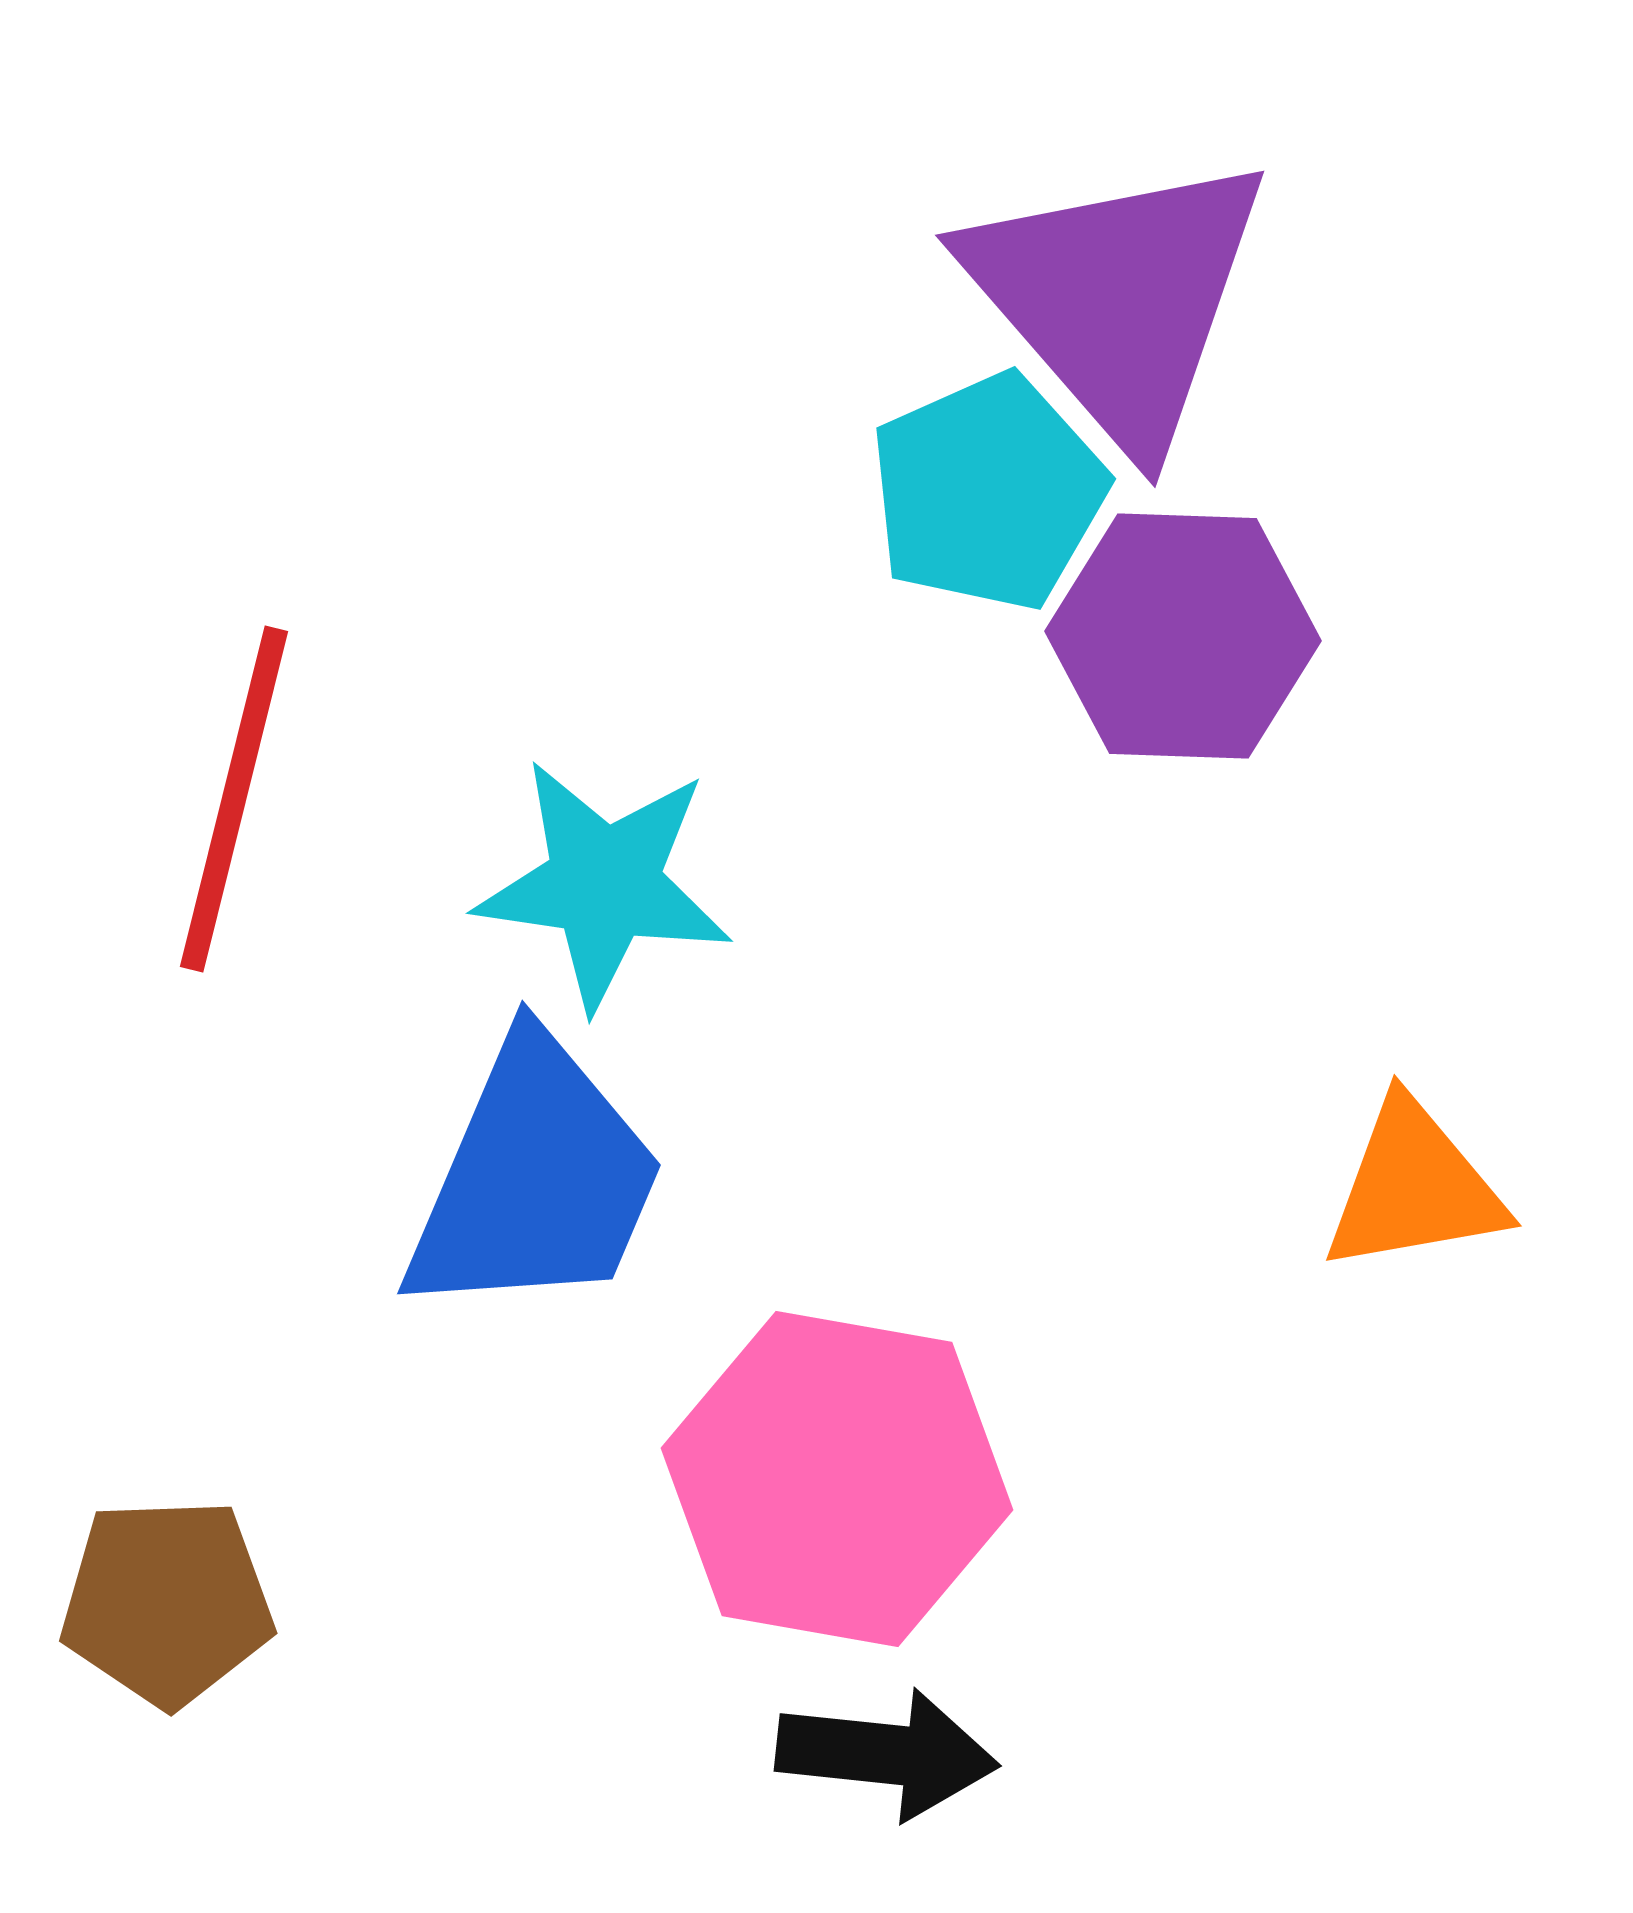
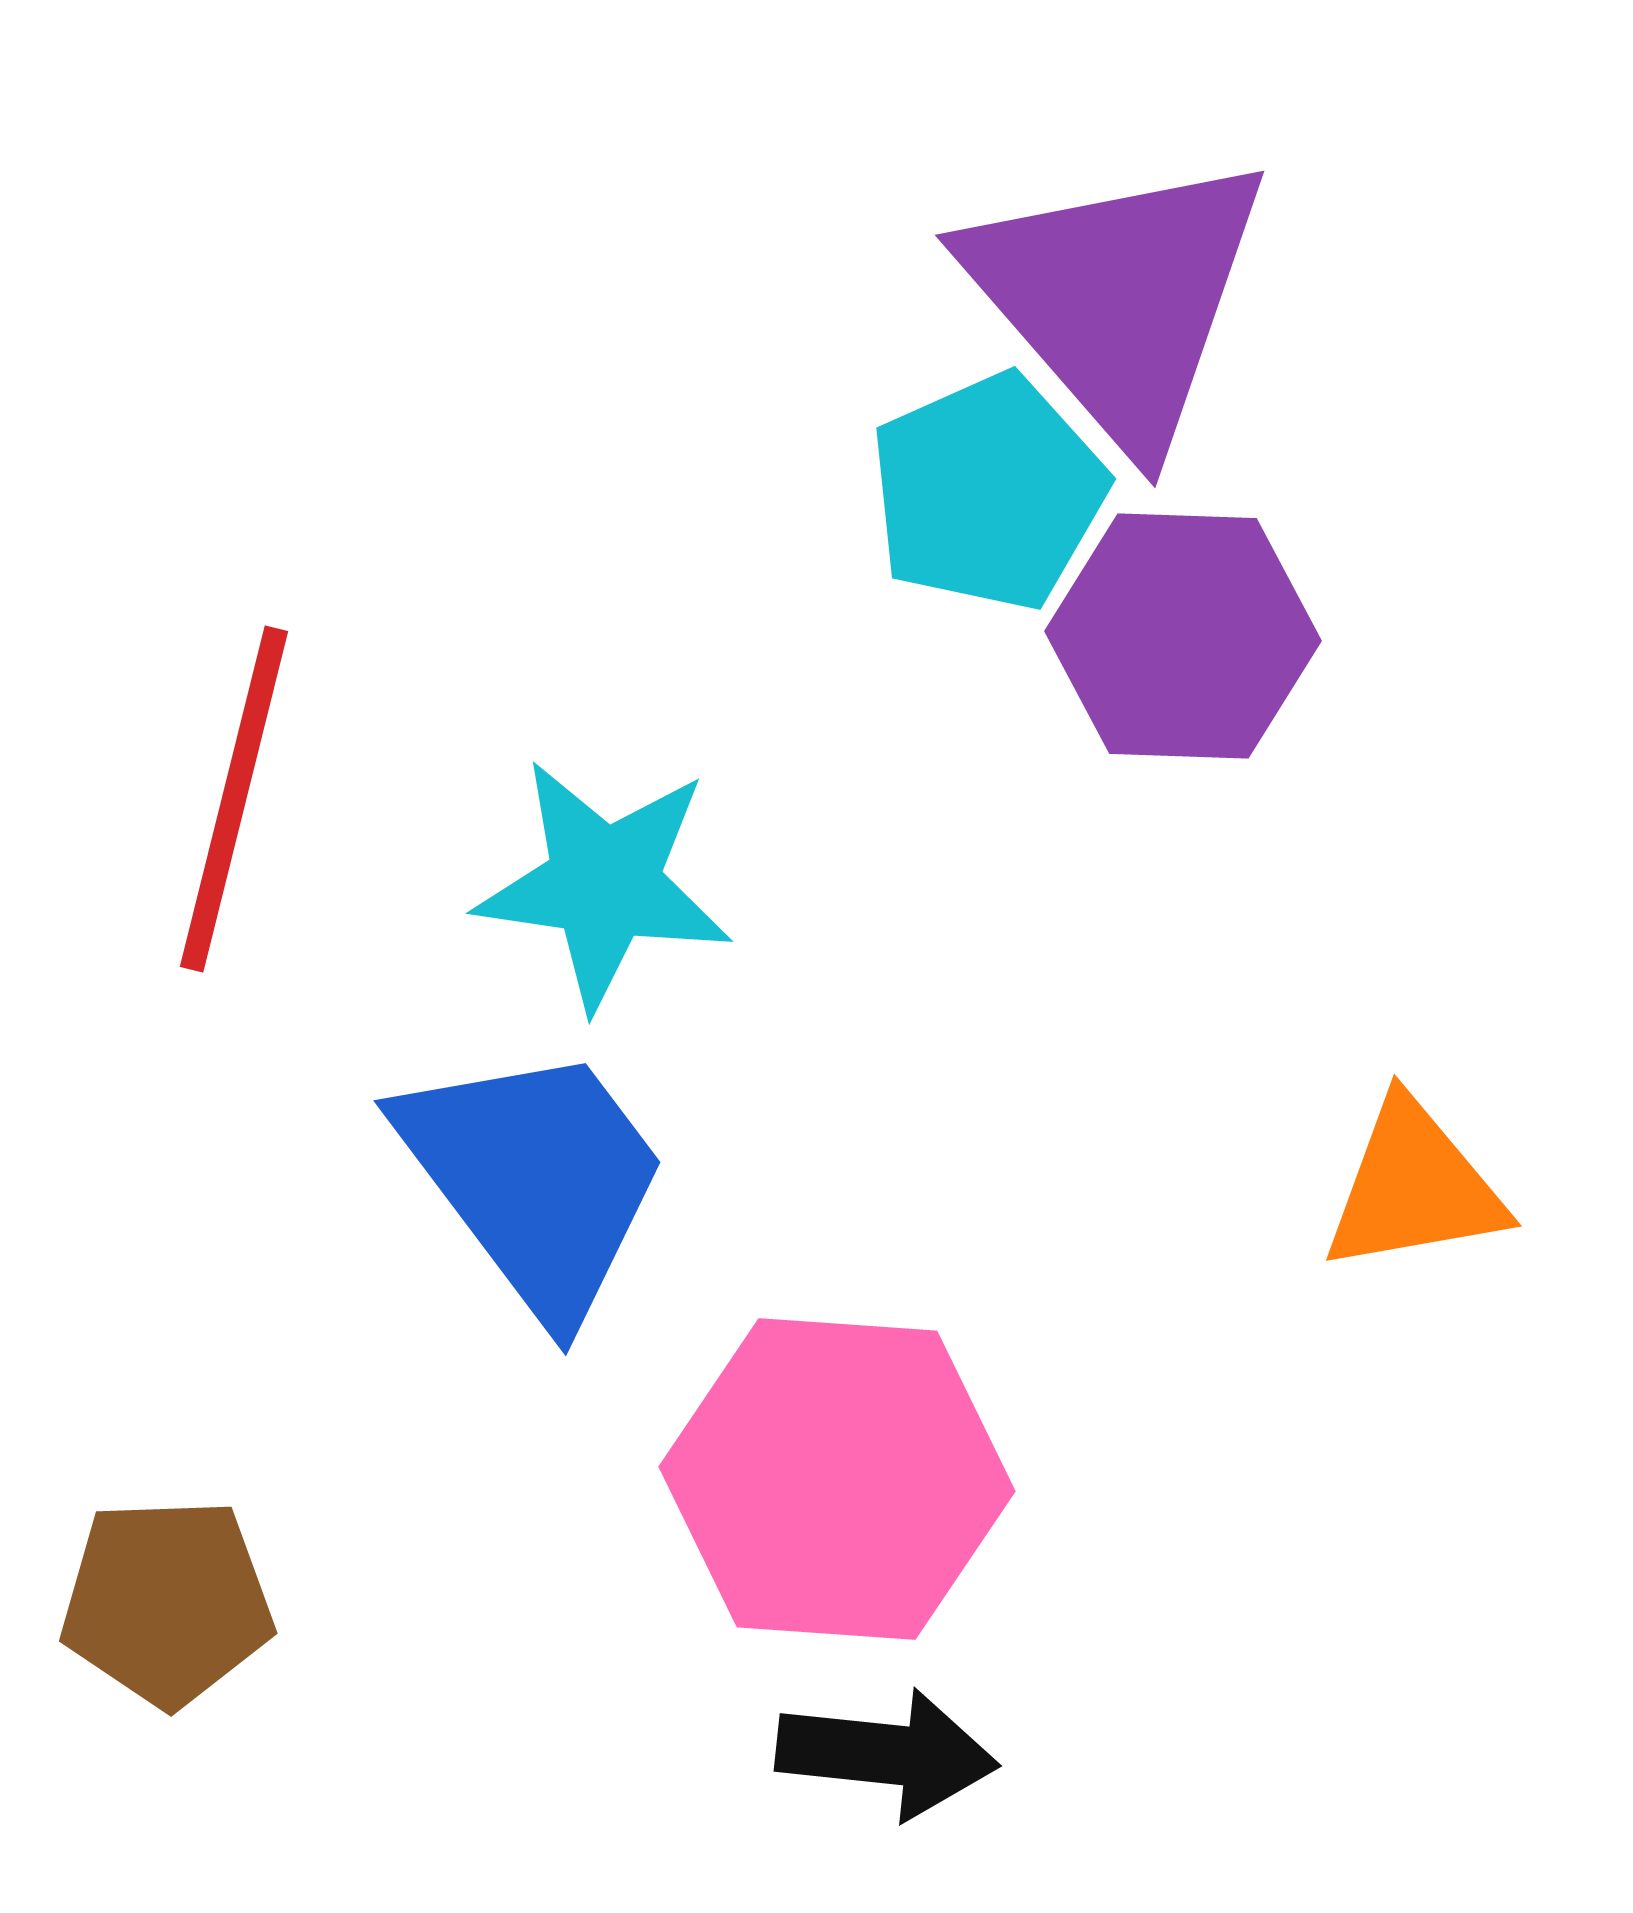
blue trapezoid: rotated 60 degrees counterclockwise
pink hexagon: rotated 6 degrees counterclockwise
